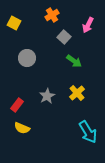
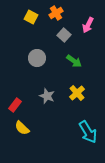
orange cross: moved 4 px right, 2 px up
yellow square: moved 17 px right, 6 px up
gray square: moved 2 px up
gray circle: moved 10 px right
gray star: rotated 21 degrees counterclockwise
red rectangle: moved 2 px left
yellow semicircle: rotated 21 degrees clockwise
